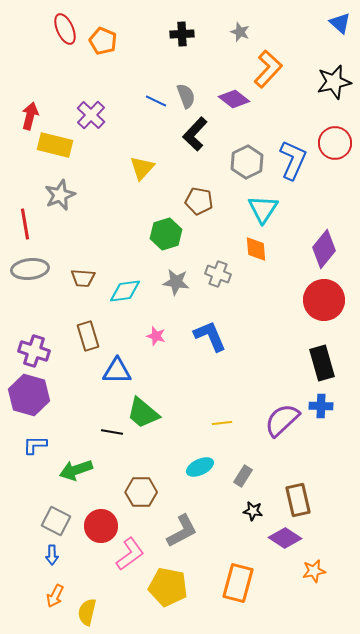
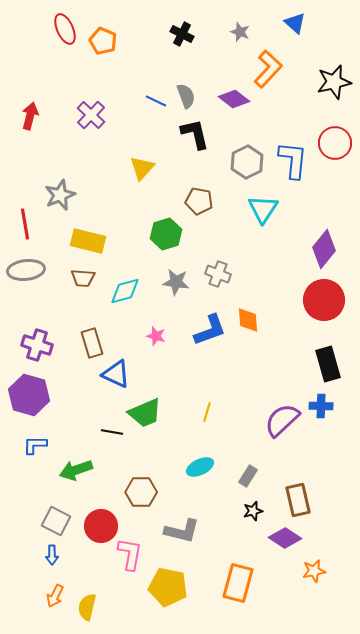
blue triangle at (340, 23): moved 45 px left
black cross at (182, 34): rotated 30 degrees clockwise
black L-shape at (195, 134): rotated 124 degrees clockwise
yellow rectangle at (55, 145): moved 33 px right, 96 px down
blue L-shape at (293, 160): rotated 18 degrees counterclockwise
orange diamond at (256, 249): moved 8 px left, 71 px down
gray ellipse at (30, 269): moved 4 px left, 1 px down
cyan diamond at (125, 291): rotated 8 degrees counterclockwise
brown rectangle at (88, 336): moved 4 px right, 7 px down
blue L-shape at (210, 336): moved 6 px up; rotated 93 degrees clockwise
purple cross at (34, 351): moved 3 px right, 6 px up
black rectangle at (322, 363): moved 6 px right, 1 px down
blue triangle at (117, 371): moved 1 px left, 3 px down; rotated 24 degrees clockwise
green trapezoid at (143, 413): moved 2 px right; rotated 63 degrees counterclockwise
yellow line at (222, 423): moved 15 px left, 11 px up; rotated 66 degrees counterclockwise
gray rectangle at (243, 476): moved 5 px right
black star at (253, 511): rotated 24 degrees counterclockwise
gray L-shape at (182, 531): rotated 42 degrees clockwise
pink L-shape at (130, 554): rotated 44 degrees counterclockwise
yellow semicircle at (87, 612): moved 5 px up
